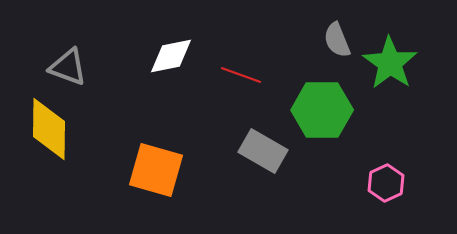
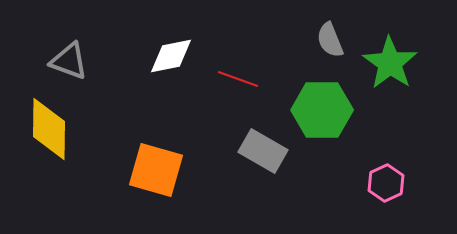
gray semicircle: moved 7 px left
gray triangle: moved 1 px right, 6 px up
red line: moved 3 px left, 4 px down
